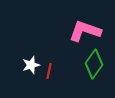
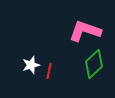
green diamond: rotated 12 degrees clockwise
